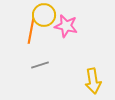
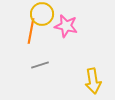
yellow circle: moved 2 px left, 1 px up
